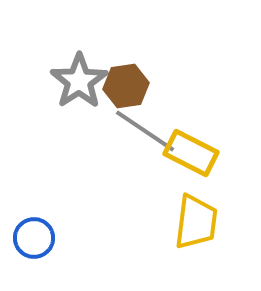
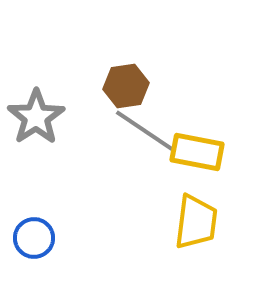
gray star: moved 43 px left, 36 px down
yellow rectangle: moved 6 px right, 1 px up; rotated 16 degrees counterclockwise
